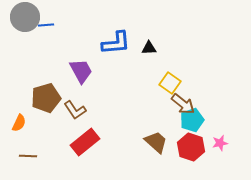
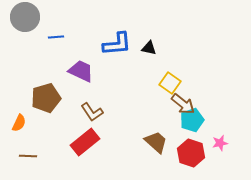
blue line: moved 10 px right, 12 px down
blue L-shape: moved 1 px right, 1 px down
black triangle: rotated 14 degrees clockwise
purple trapezoid: rotated 36 degrees counterclockwise
brown L-shape: moved 17 px right, 2 px down
red hexagon: moved 6 px down
